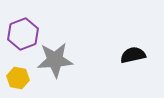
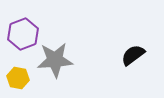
black semicircle: rotated 25 degrees counterclockwise
